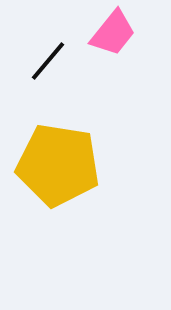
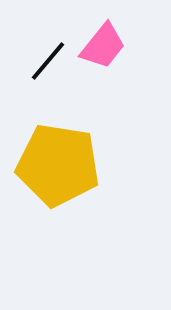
pink trapezoid: moved 10 px left, 13 px down
